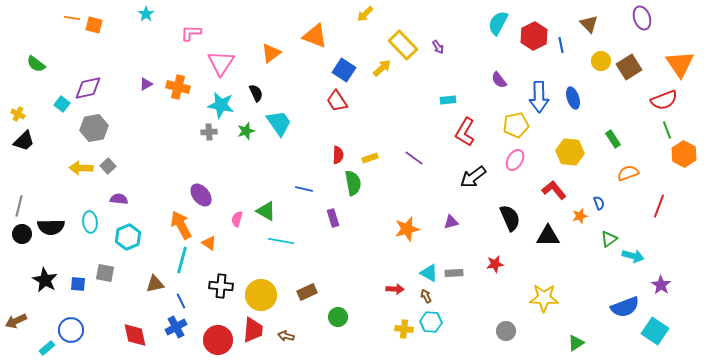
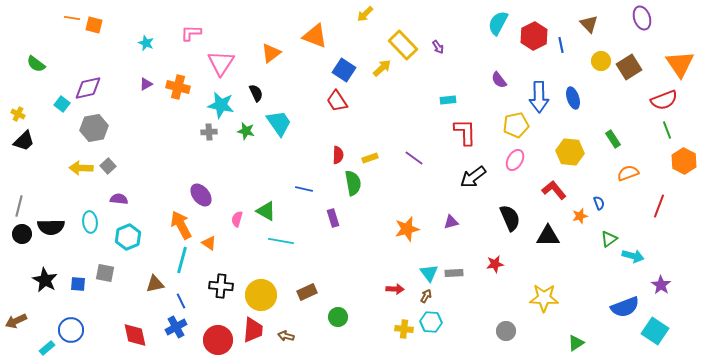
cyan star at (146, 14): moved 29 px down; rotated 14 degrees counterclockwise
green star at (246, 131): rotated 30 degrees clockwise
red L-shape at (465, 132): rotated 148 degrees clockwise
orange hexagon at (684, 154): moved 7 px down
cyan triangle at (429, 273): rotated 24 degrees clockwise
brown arrow at (426, 296): rotated 56 degrees clockwise
